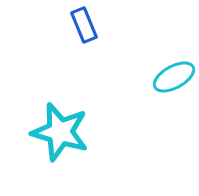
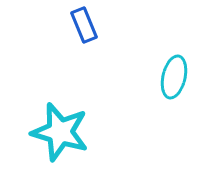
cyan ellipse: rotated 48 degrees counterclockwise
